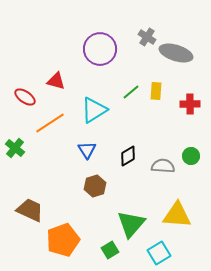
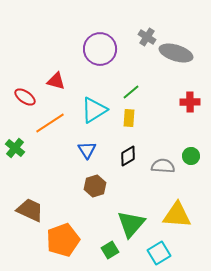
yellow rectangle: moved 27 px left, 27 px down
red cross: moved 2 px up
